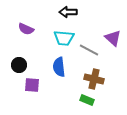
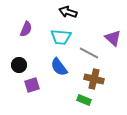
black arrow: rotated 18 degrees clockwise
purple semicircle: rotated 91 degrees counterclockwise
cyan trapezoid: moved 3 px left, 1 px up
gray line: moved 3 px down
blue semicircle: rotated 30 degrees counterclockwise
purple square: rotated 21 degrees counterclockwise
green rectangle: moved 3 px left
